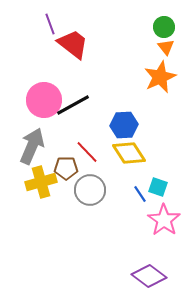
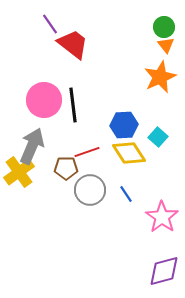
purple line: rotated 15 degrees counterclockwise
orange triangle: moved 2 px up
black line: rotated 68 degrees counterclockwise
red line: rotated 65 degrees counterclockwise
yellow cross: moved 22 px left, 10 px up; rotated 20 degrees counterclockwise
cyan square: moved 50 px up; rotated 24 degrees clockwise
blue line: moved 14 px left
pink star: moved 2 px left, 3 px up
purple diamond: moved 15 px right, 5 px up; rotated 52 degrees counterclockwise
